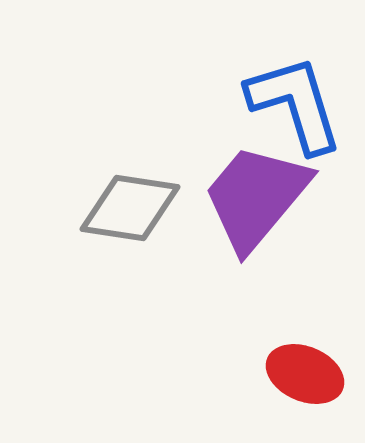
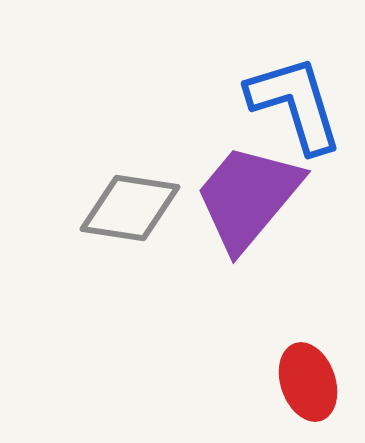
purple trapezoid: moved 8 px left
red ellipse: moved 3 px right, 8 px down; rotated 48 degrees clockwise
